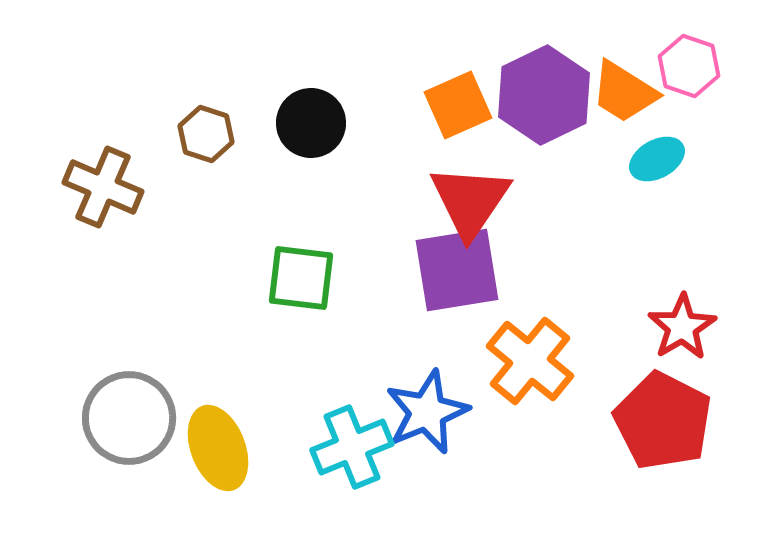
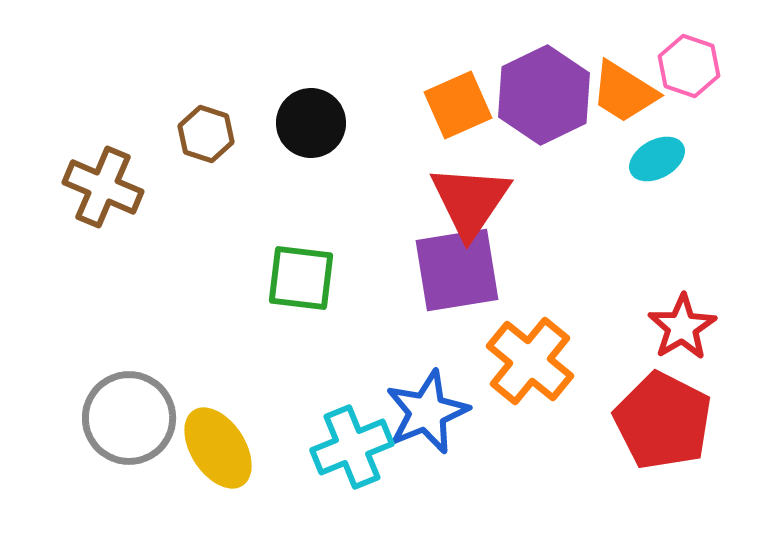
yellow ellipse: rotated 12 degrees counterclockwise
